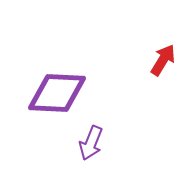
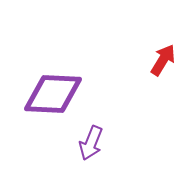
purple diamond: moved 4 px left, 1 px down
